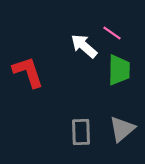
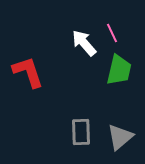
pink line: rotated 30 degrees clockwise
white arrow: moved 3 px up; rotated 8 degrees clockwise
green trapezoid: rotated 12 degrees clockwise
gray triangle: moved 2 px left, 8 px down
